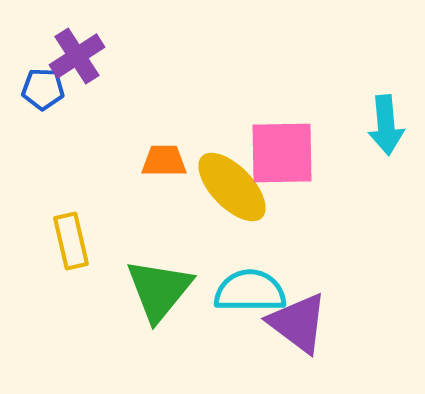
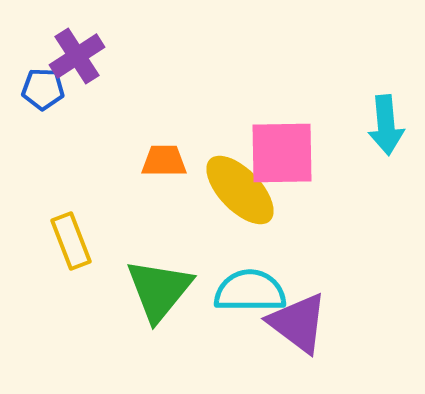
yellow ellipse: moved 8 px right, 3 px down
yellow rectangle: rotated 8 degrees counterclockwise
